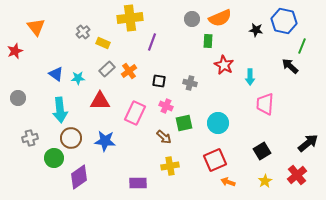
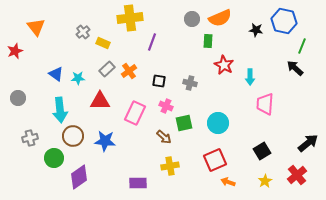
black arrow at (290, 66): moved 5 px right, 2 px down
brown circle at (71, 138): moved 2 px right, 2 px up
